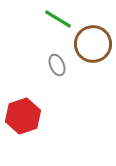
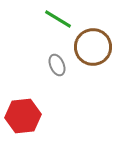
brown circle: moved 3 px down
red hexagon: rotated 12 degrees clockwise
